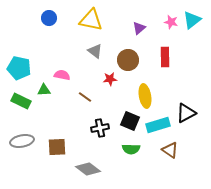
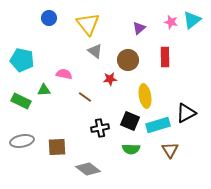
yellow triangle: moved 3 px left, 4 px down; rotated 40 degrees clockwise
cyan pentagon: moved 3 px right, 8 px up
pink semicircle: moved 2 px right, 1 px up
brown triangle: rotated 24 degrees clockwise
